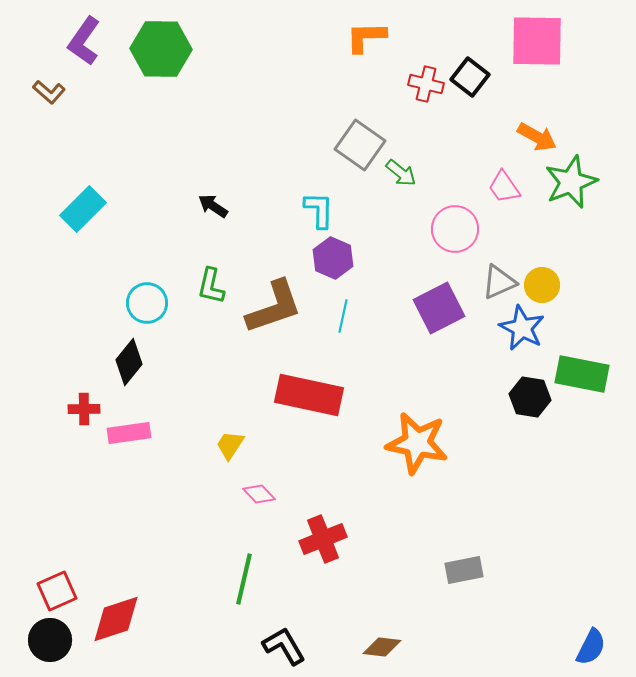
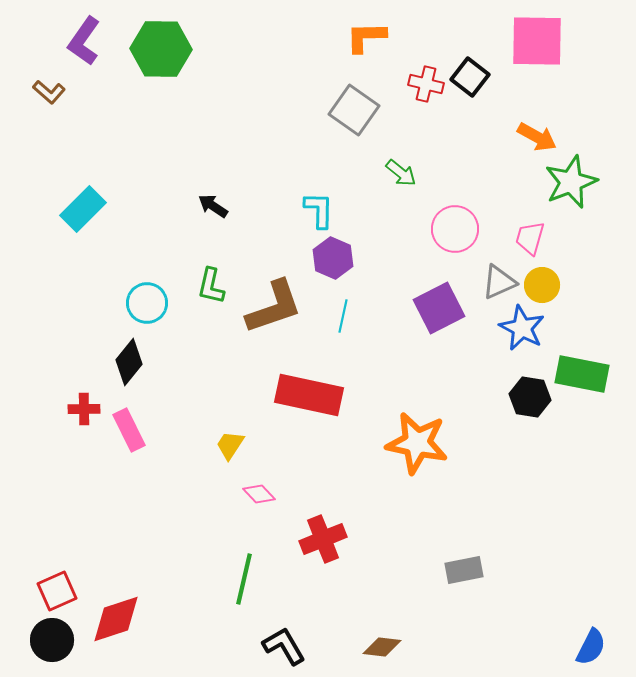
gray square at (360, 145): moved 6 px left, 35 px up
pink trapezoid at (504, 187): moved 26 px right, 51 px down; rotated 51 degrees clockwise
pink rectangle at (129, 433): moved 3 px up; rotated 72 degrees clockwise
black circle at (50, 640): moved 2 px right
